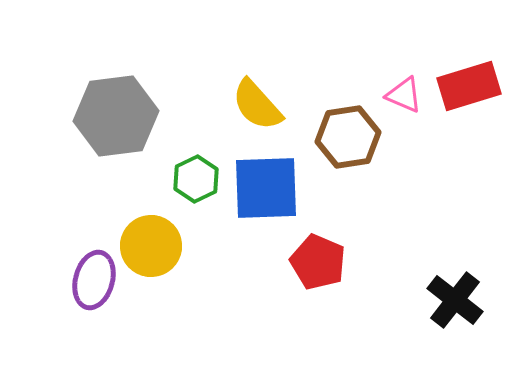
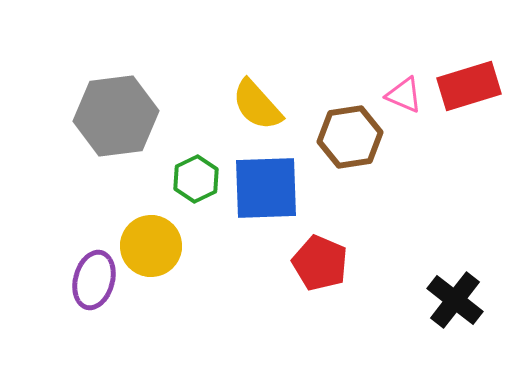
brown hexagon: moved 2 px right
red pentagon: moved 2 px right, 1 px down
